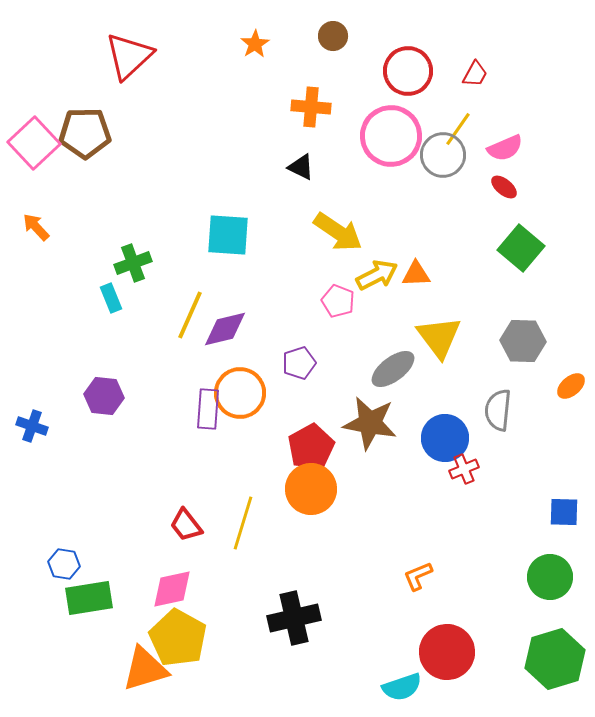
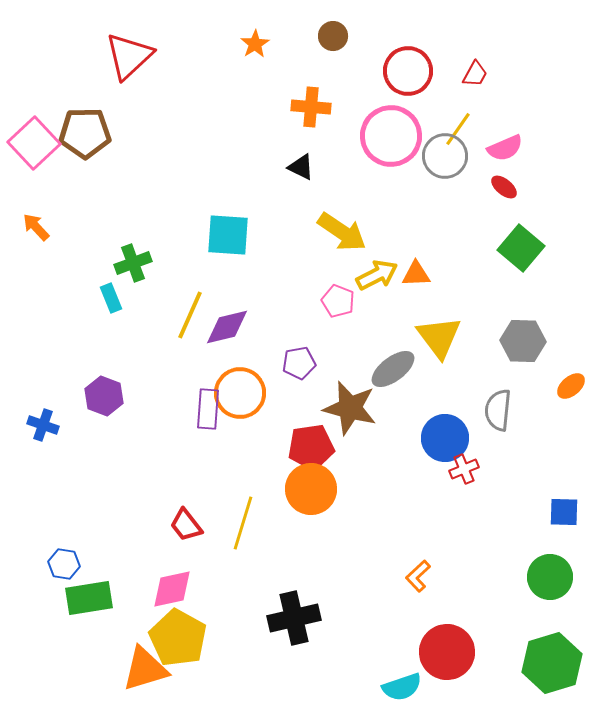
gray circle at (443, 155): moved 2 px right, 1 px down
yellow arrow at (338, 232): moved 4 px right
purple diamond at (225, 329): moved 2 px right, 2 px up
purple pentagon at (299, 363): rotated 8 degrees clockwise
purple hexagon at (104, 396): rotated 15 degrees clockwise
brown star at (370, 423): moved 20 px left, 15 px up; rotated 4 degrees clockwise
blue cross at (32, 426): moved 11 px right, 1 px up
red pentagon at (311, 447): rotated 21 degrees clockwise
orange L-shape at (418, 576): rotated 20 degrees counterclockwise
green hexagon at (555, 659): moved 3 px left, 4 px down
